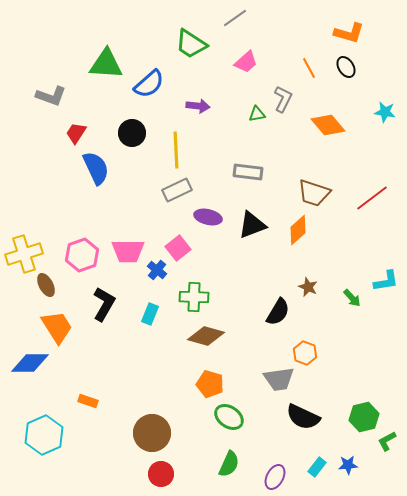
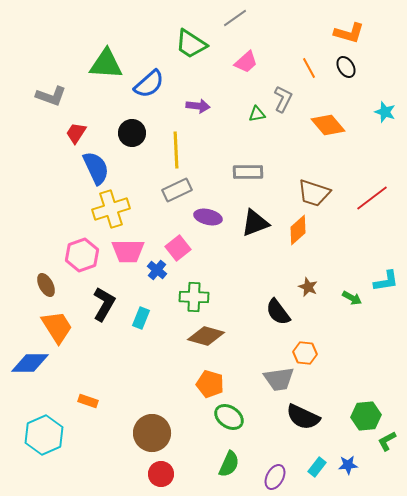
cyan star at (385, 112): rotated 10 degrees clockwise
gray rectangle at (248, 172): rotated 8 degrees counterclockwise
black triangle at (252, 225): moved 3 px right, 2 px up
yellow cross at (24, 254): moved 87 px right, 45 px up
green arrow at (352, 298): rotated 18 degrees counterclockwise
black semicircle at (278, 312): rotated 112 degrees clockwise
cyan rectangle at (150, 314): moved 9 px left, 4 px down
orange hexagon at (305, 353): rotated 15 degrees counterclockwise
green hexagon at (364, 417): moved 2 px right, 1 px up; rotated 8 degrees clockwise
